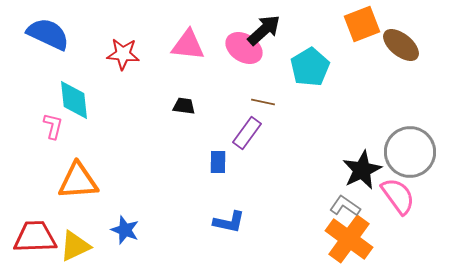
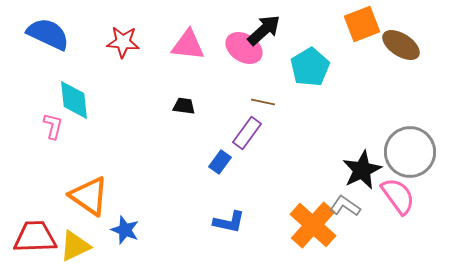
brown ellipse: rotated 6 degrees counterclockwise
red star: moved 12 px up
blue rectangle: moved 2 px right; rotated 35 degrees clockwise
orange triangle: moved 11 px right, 15 px down; rotated 39 degrees clockwise
orange cross: moved 36 px left, 14 px up; rotated 6 degrees clockwise
